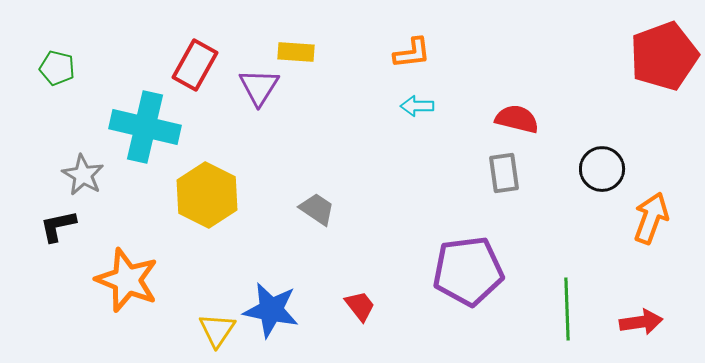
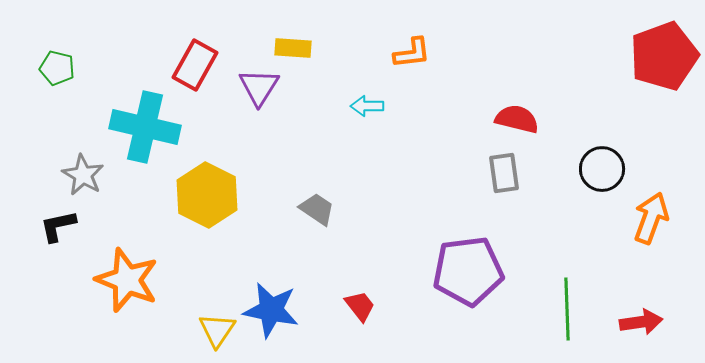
yellow rectangle: moved 3 px left, 4 px up
cyan arrow: moved 50 px left
